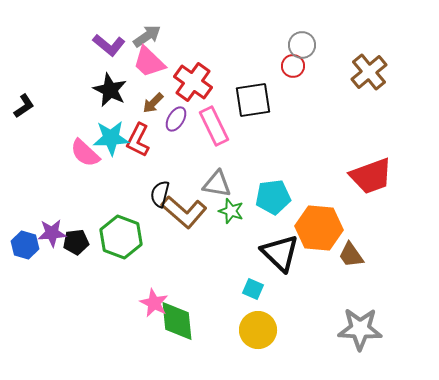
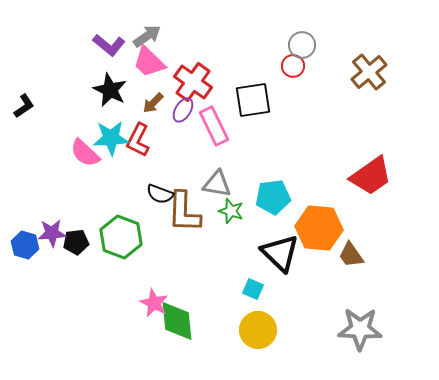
purple ellipse: moved 7 px right, 9 px up
red trapezoid: rotated 15 degrees counterclockwise
black semicircle: rotated 84 degrees counterclockwise
brown L-shape: rotated 51 degrees clockwise
